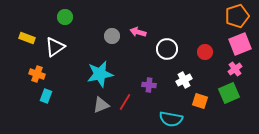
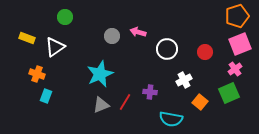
cyan star: rotated 12 degrees counterclockwise
purple cross: moved 1 px right, 7 px down
orange square: moved 1 px down; rotated 21 degrees clockwise
